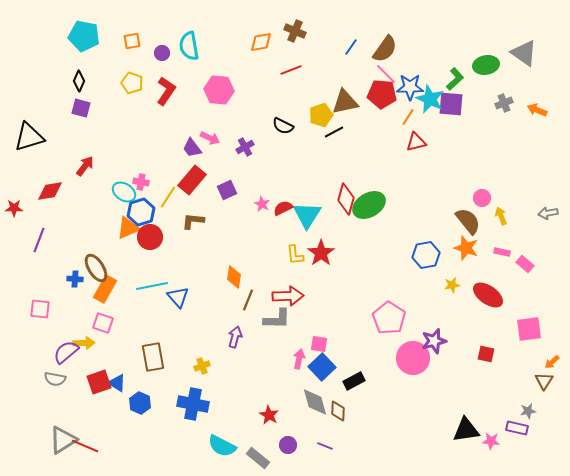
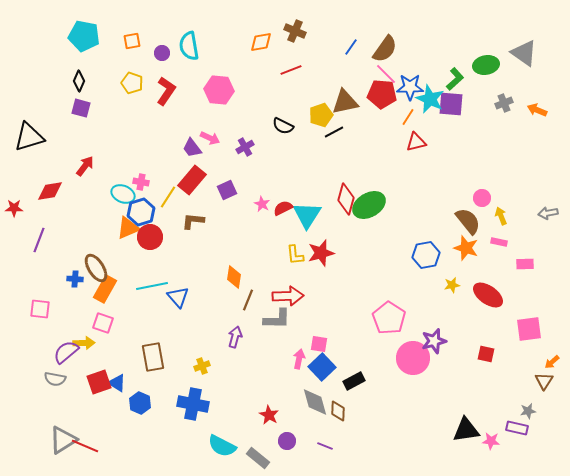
cyan ellipse at (124, 192): moved 1 px left, 2 px down; rotated 10 degrees counterclockwise
pink rectangle at (502, 252): moved 3 px left, 10 px up
red star at (321, 253): rotated 20 degrees clockwise
pink rectangle at (525, 264): rotated 42 degrees counterclockwise
purple circle at (288, 445): moved 1 px left, 4 px up
